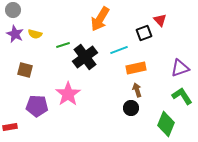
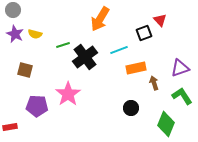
brown arrow: moved 17 px right, 7 px up
